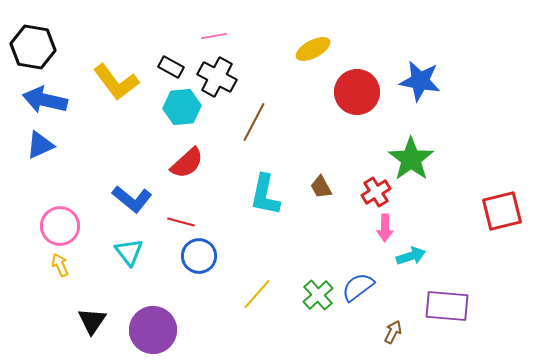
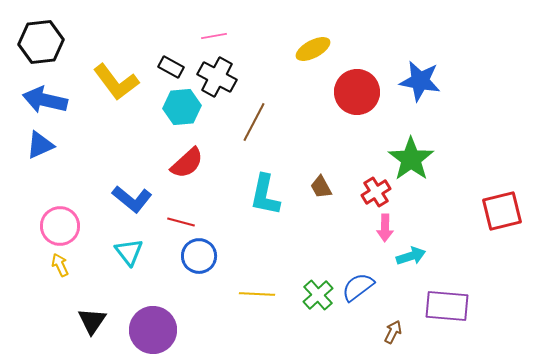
black hexagon: moved 8 px right, 5 px up; rotated 15 degrees counterclockwise
yellow line: rotated 52 degrees clockwise
